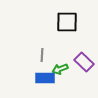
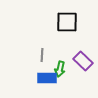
purple rectangle: moved 1 px left, 1 px up
green arrow: rotated 56 degrees counterclockwise
blue rectangle: moved 2 px right
